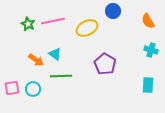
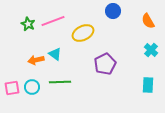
pink line: rotated 10 degrees counterclockwise
yellow ellipse: moved 4 px left, 5 px down
cyan cross: rotated 24 degrees clockwise
orange arrow: rotated 133 degrees clockwise
purple pentagon: rotated 15 degrees clockwise
green line: moved 1 px left, 6 px down
cyan circle: moved 1 px left, 2 px up
